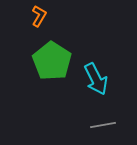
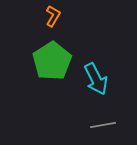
orange L-shape: moved 14 px right
green pentagon: rotated 6 degrees clockwise
